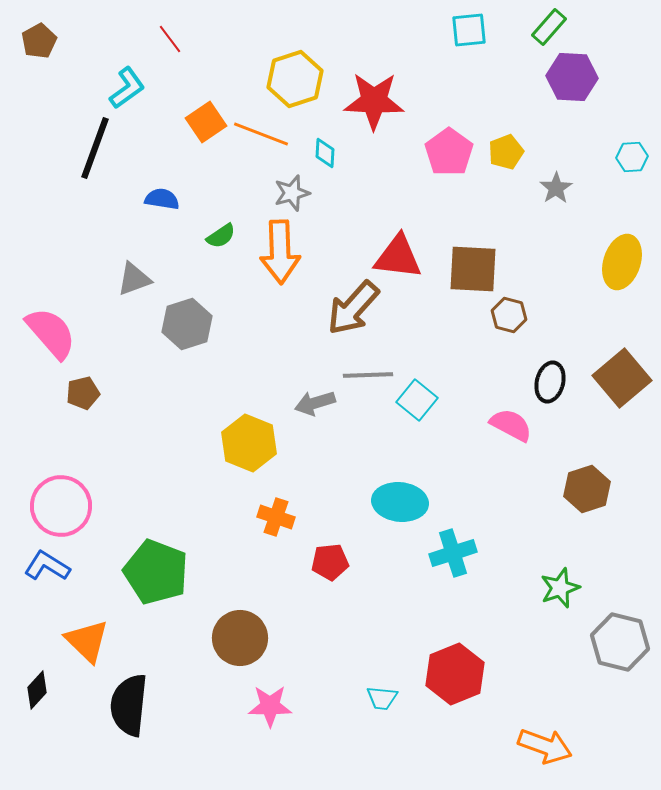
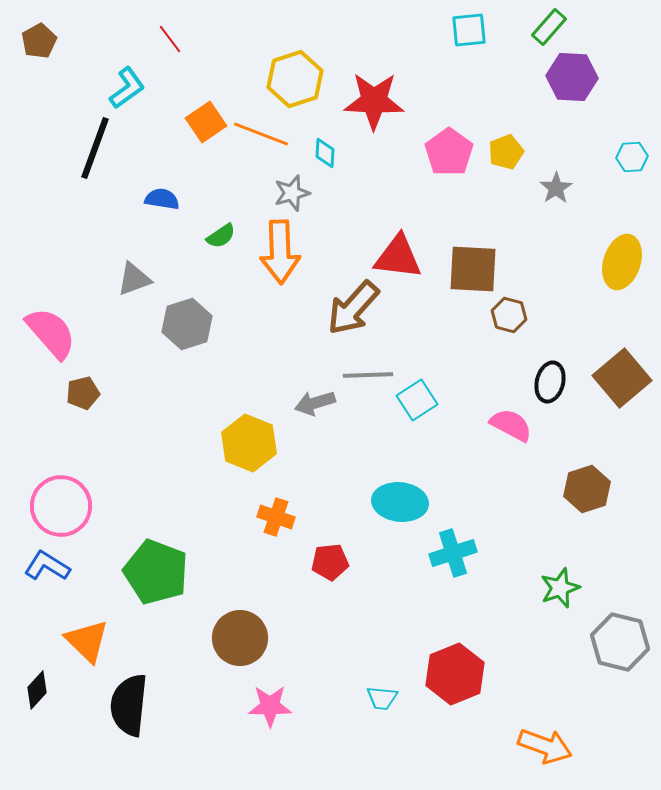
cyan square at (417, 400): rotated 18 degrees clockwise
